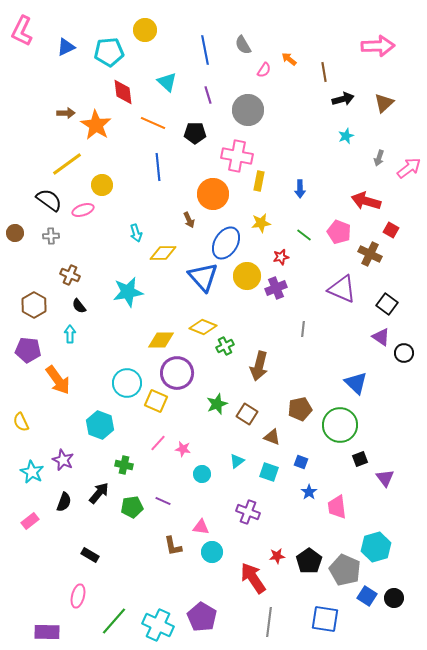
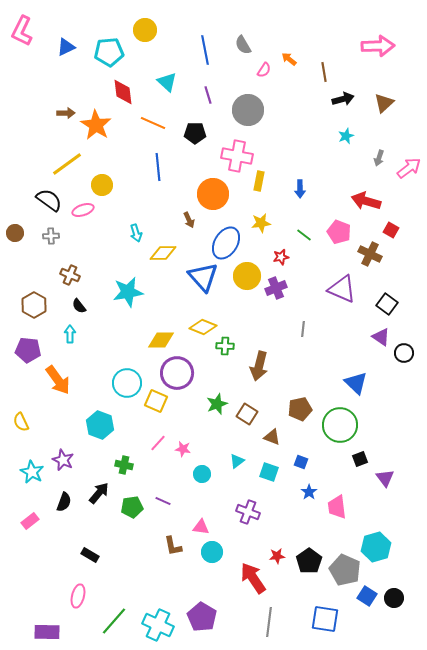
green cross at (225, 346): rotated 30 degrees clockwise
